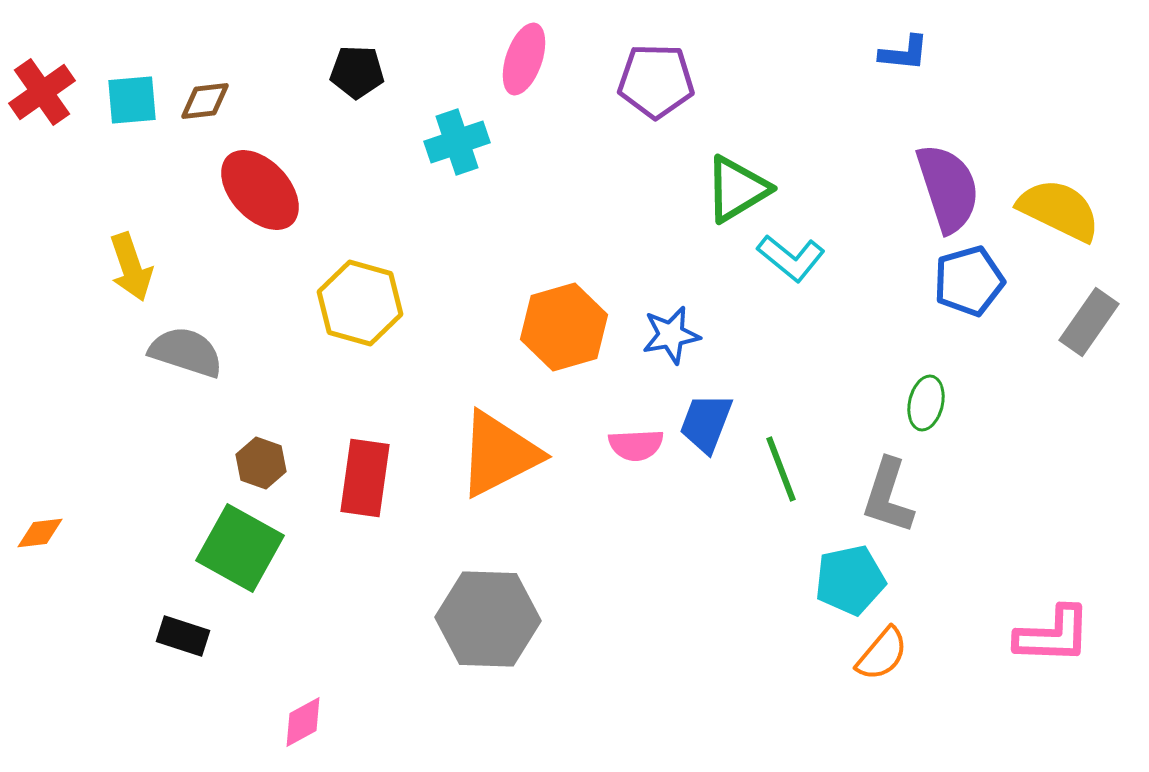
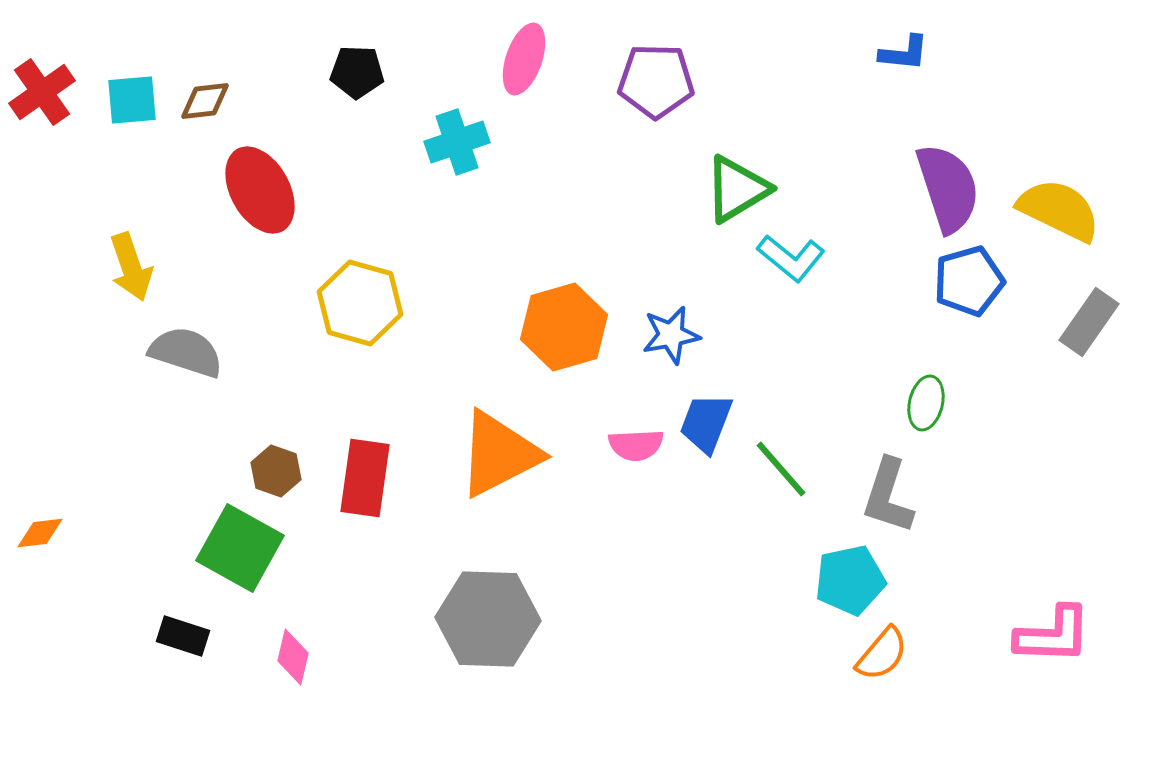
red ellipse: rotated 14 degrees clockwise
brown hexagon: moved 15 px right, 8 px down
green line: rotated 20 degrees counterclockwise
pink diamond: moved 10 px left, 65 px up; rotated 48 degrees counterclockwise
